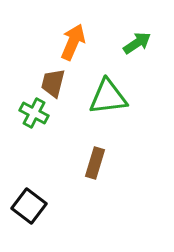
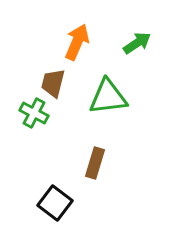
orange arrow: moved 4 px right
black square: moved 26 px right, 3 px up
